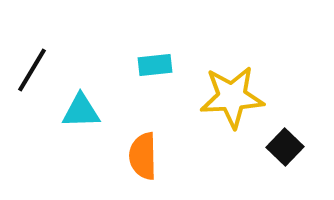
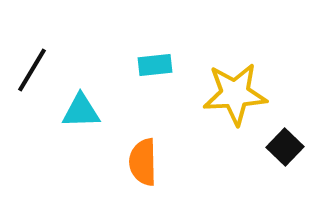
yellow star: moved 3 px right, 3 px up
orange semicircle: moved 6 px down
